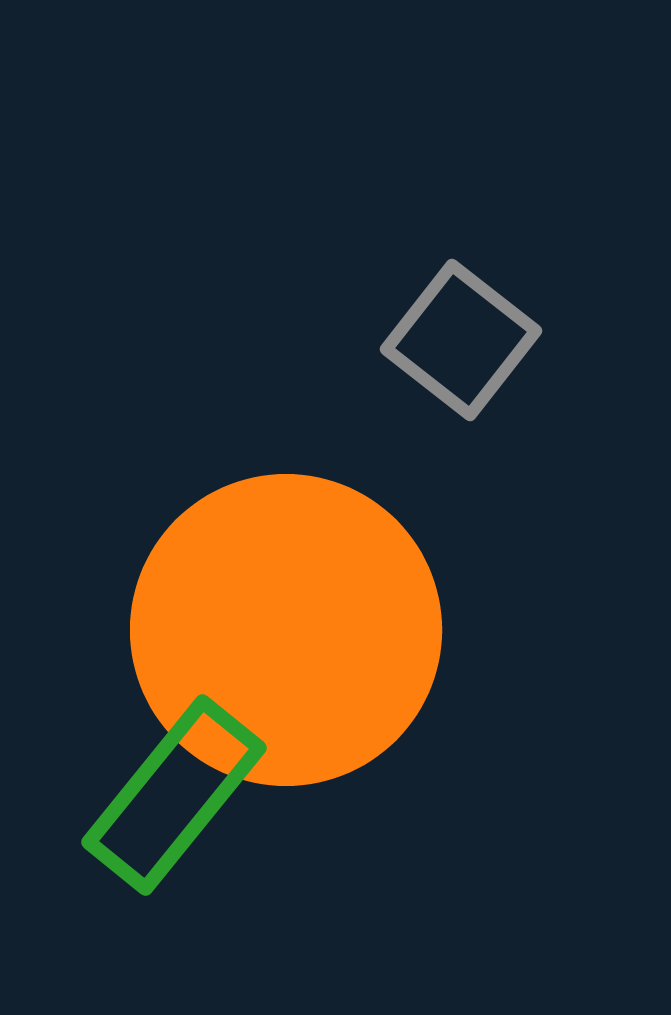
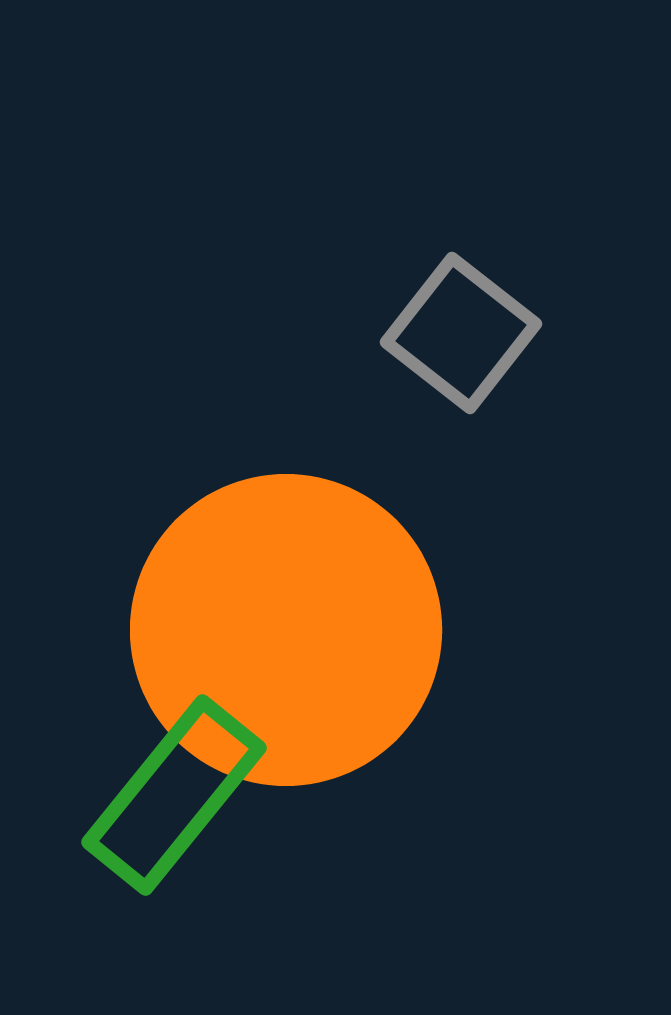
gray square: moved 7 px up
